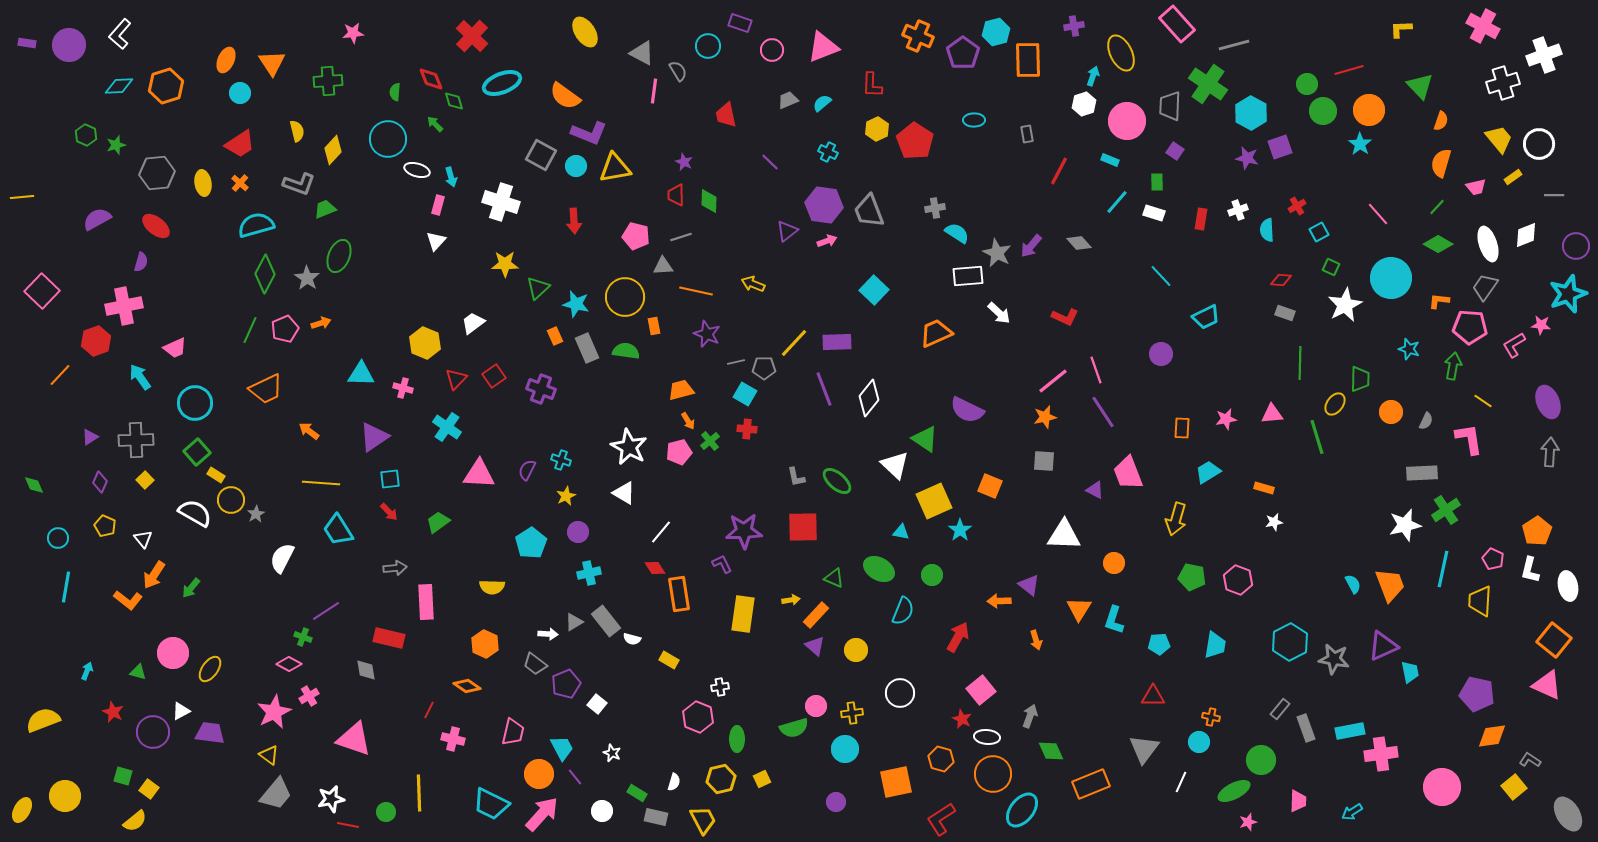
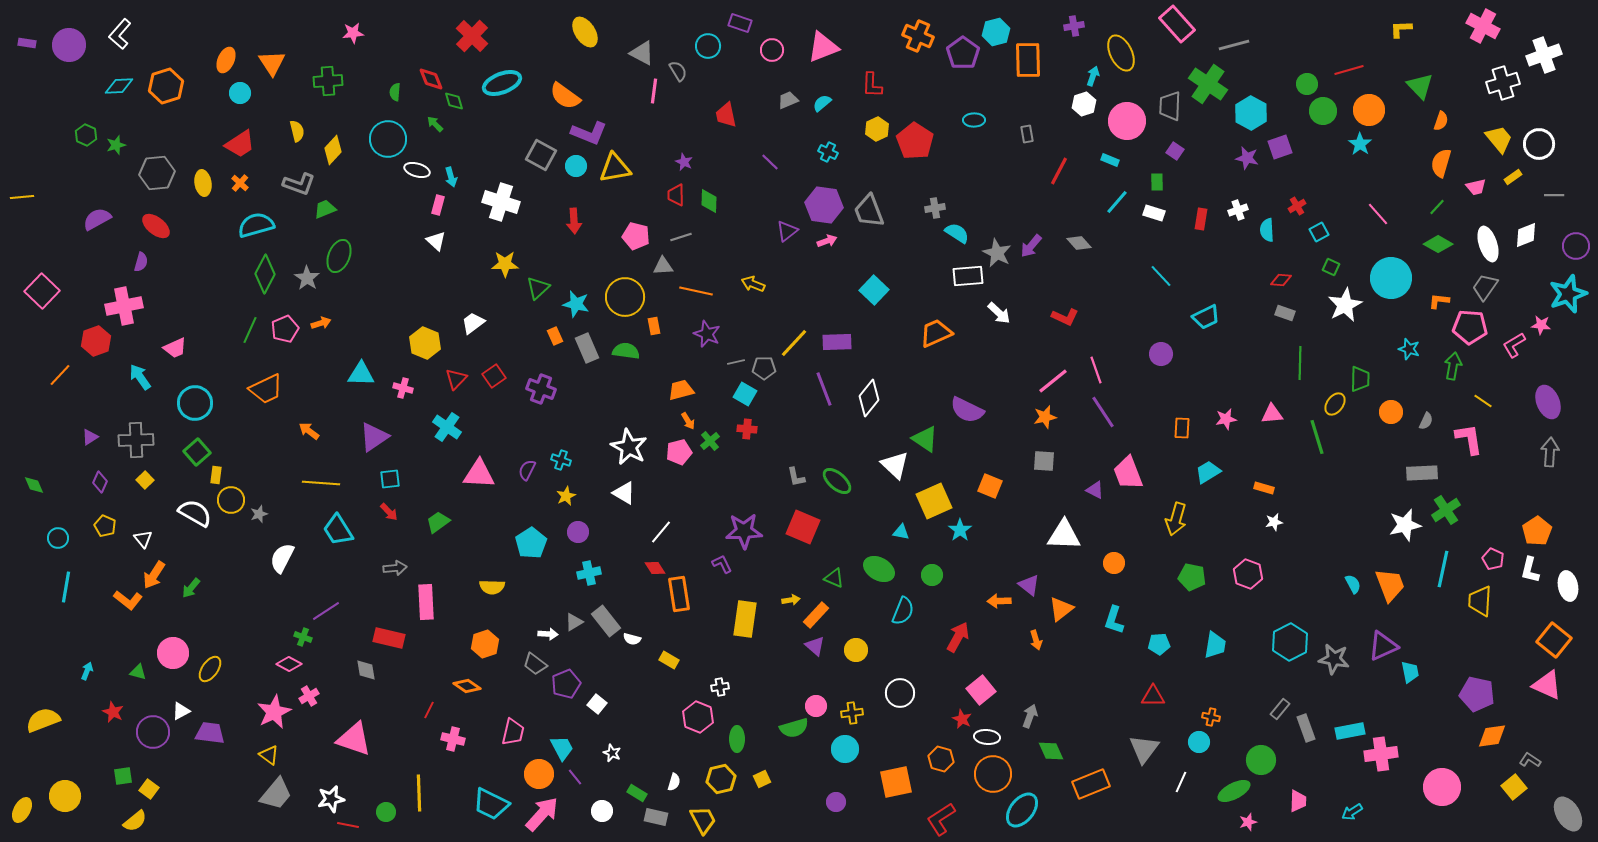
white triangle at (436, 241): rotated 30 degrees counterclockwise
yellow rectangle at (216, 475): rotated 66 degrees clockwise
gray star at (256, 514): moved 3 px right; rotated 12 degrees clockwise
red square at (803, 527): rotated 24 degrees clockwise
pink hexagon at (1238, 580): moved 10 px right, 6 px up
orange triangle at (1079, 609): moved 18 px left; rotated 20 degrees clockwise
yellow rectangle at (743, 614): moved 2 px right, 5 px down
orange hexagon at (485, 644): rotated 16 degrees clockwise
green square at (123, 776): rotated 24 degrees counterclockwise
